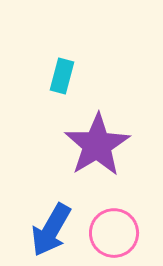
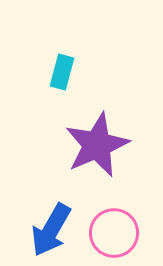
cyan rectangle: moved 4 px up
purple star: rotated 8 degrees clockwise
